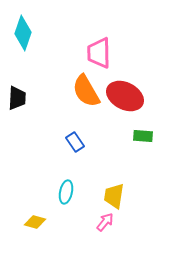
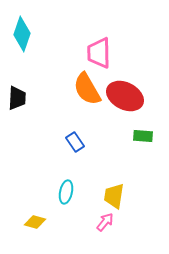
cyan diamond: moved 1 px left, 1 px down
orange semicircle: moved 1 px right, 2 px up
